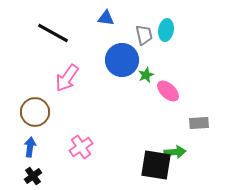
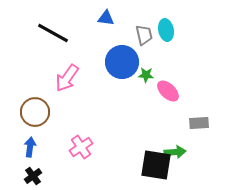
cyan ellipse: rotated 20 degrees counterclockwise
blue circle: moved 2 px down
green star: rotated 28 degrees clockwise
